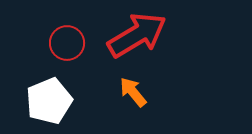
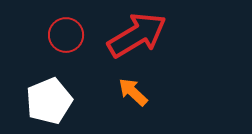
red circle: moved 1 px left, 8 px up
orange arrow: rotated 8 degrees counterclockwise
